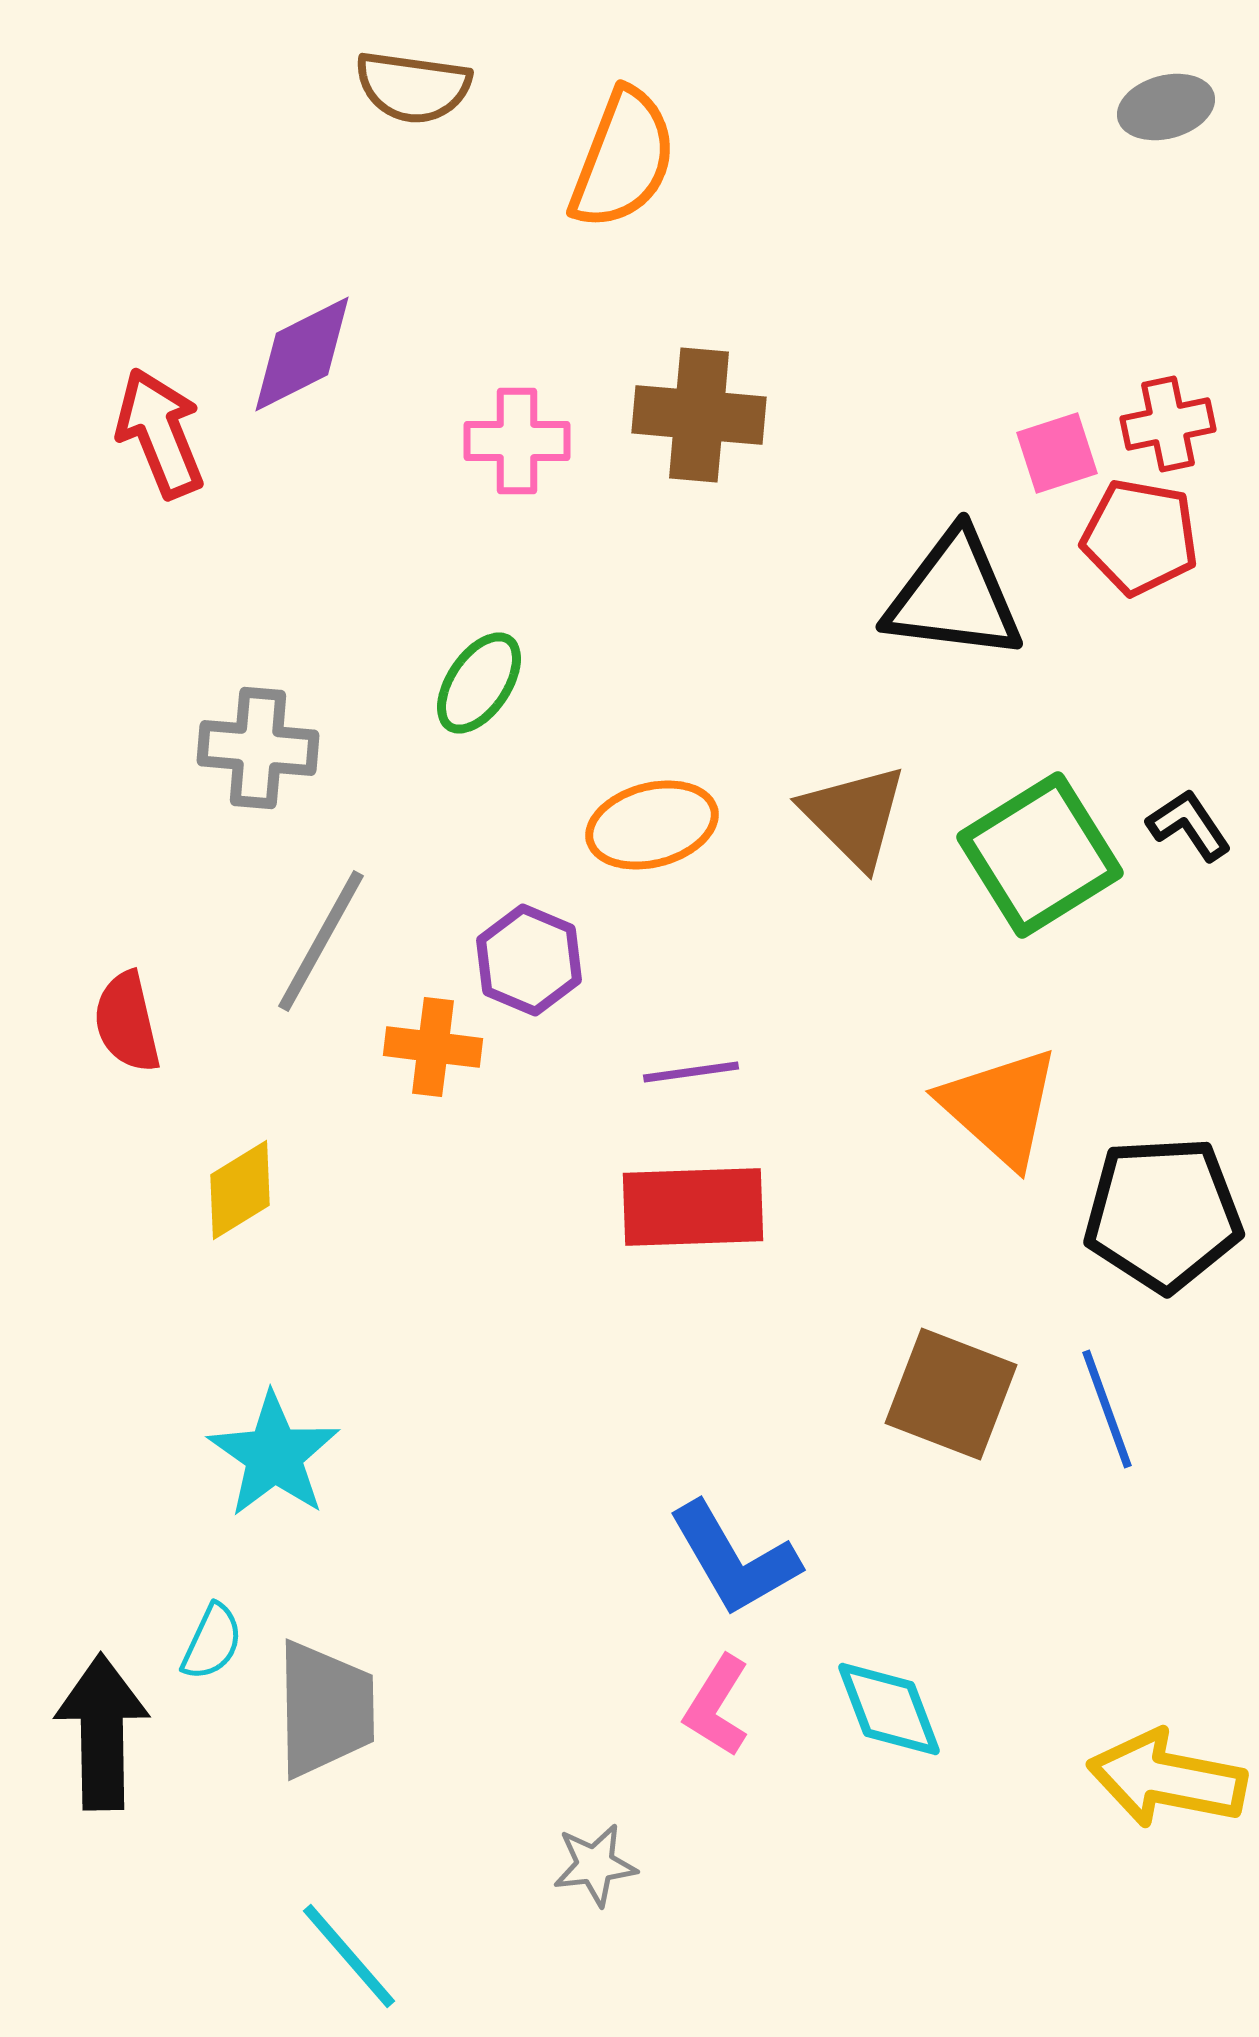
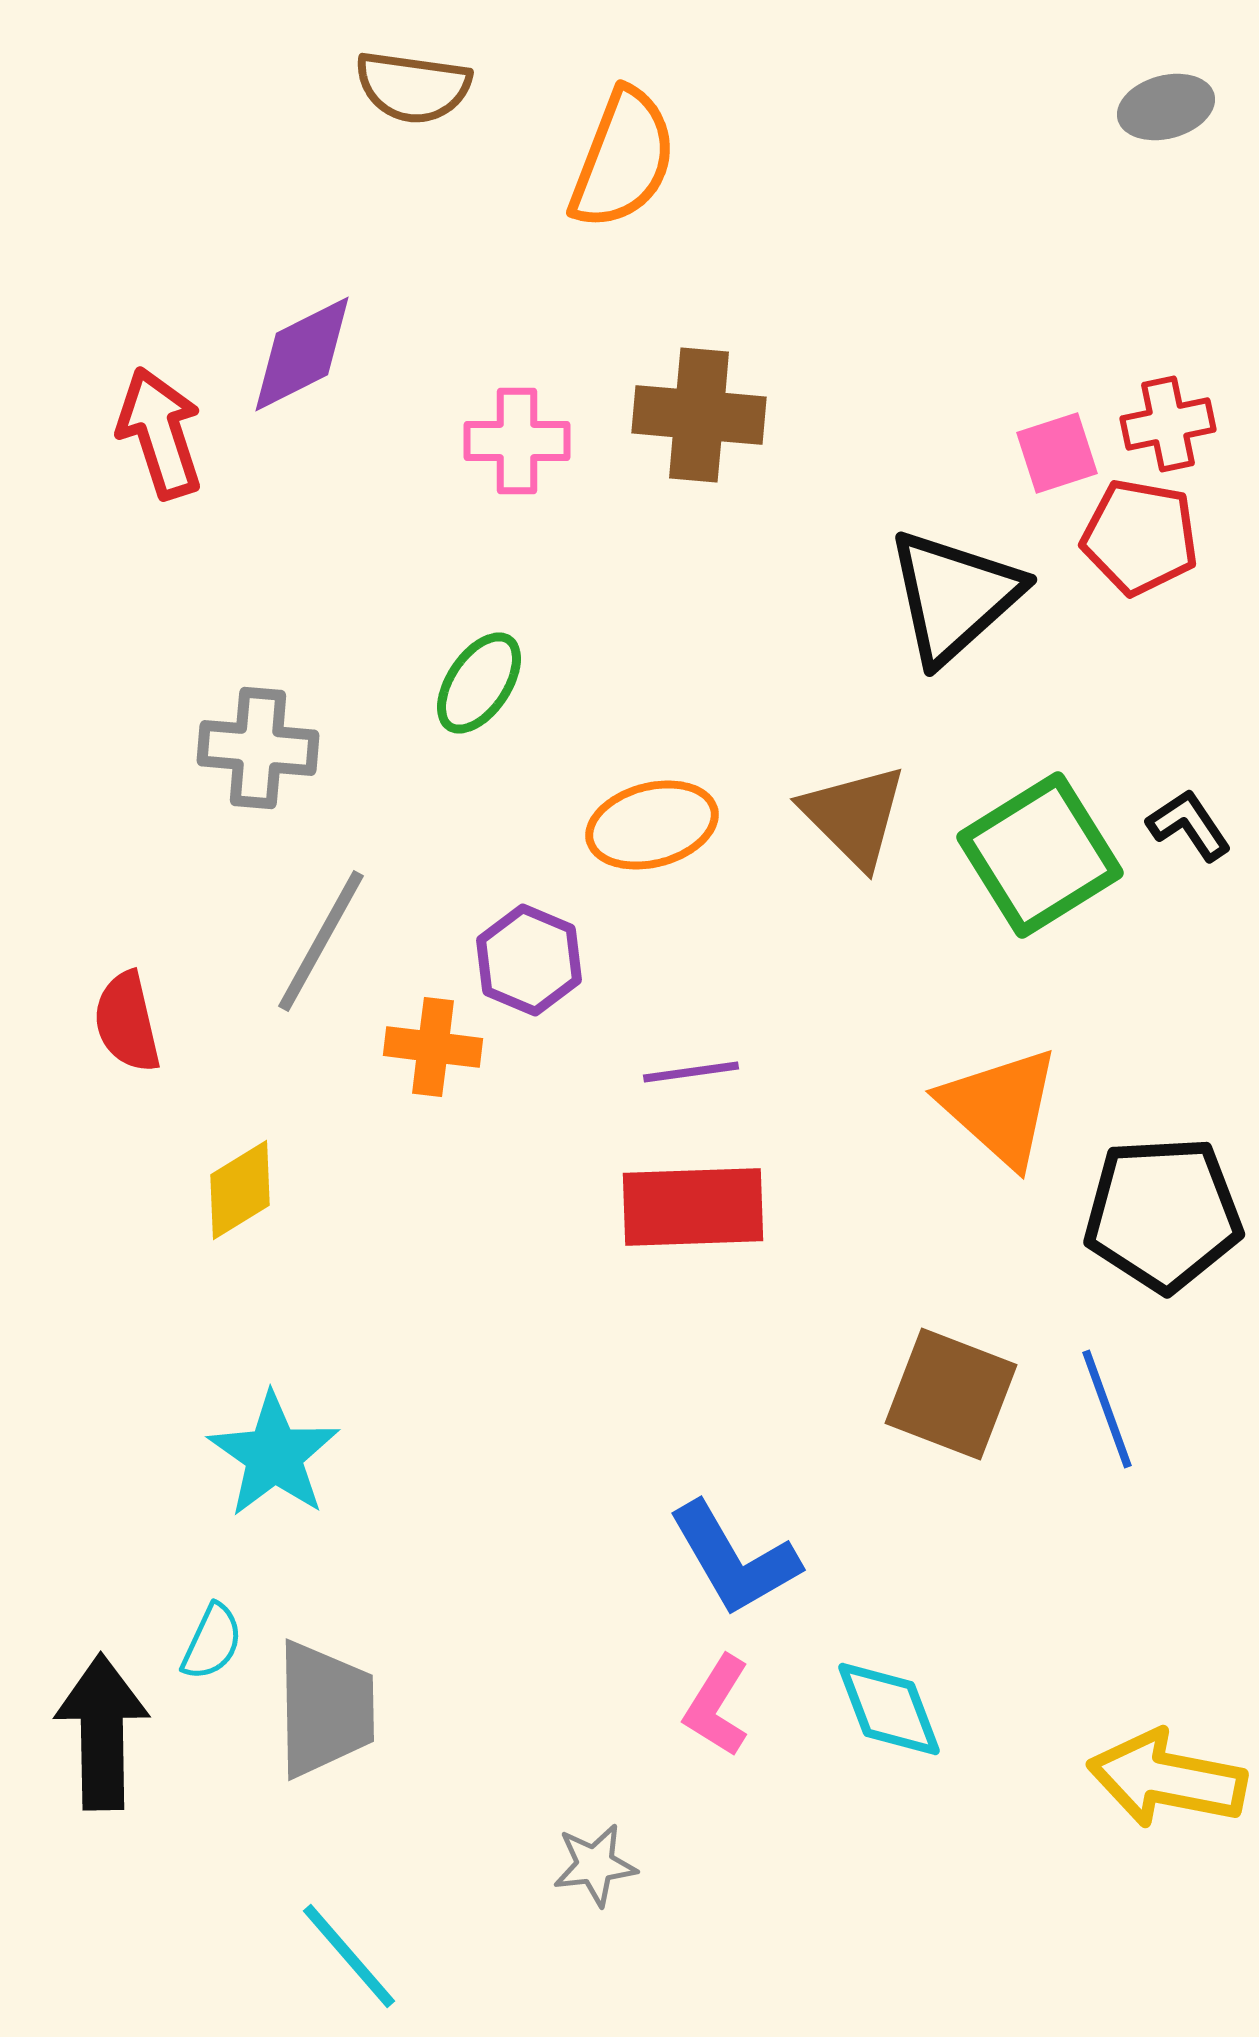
red arrow: rotated 4 degrees clockwise
black triangle: rotated 49 degrees counterclockwise
